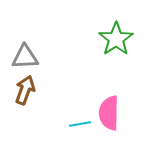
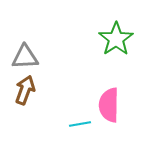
pink semicircle: moved 8 px up
